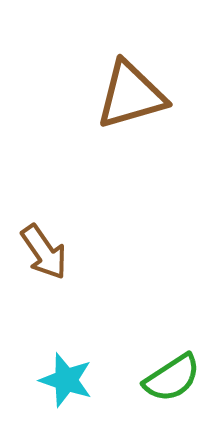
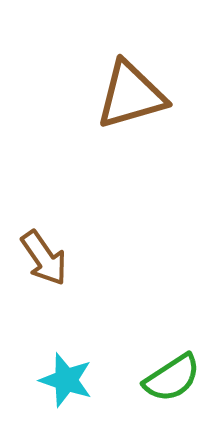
brown arrow: moved 6 px down
